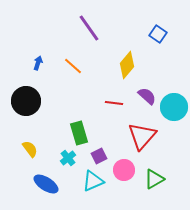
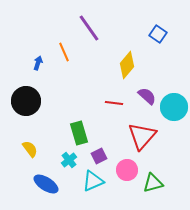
orange line: moved 9 px left, 14 px up; rotated 24 degrees clockwise
cyan cross: moved 1 px right, 2 px down
pink circle: moved 3 px right
green triangle: moved 1 px left, 4 px down; rotated 15 degrees clockwise
